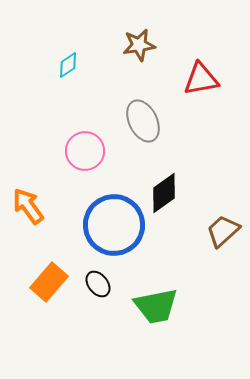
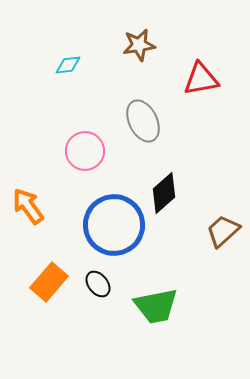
cyan diamond: rotated 28 degrees clockwise
black diamond: rotated 6 degrees counterclockwise
